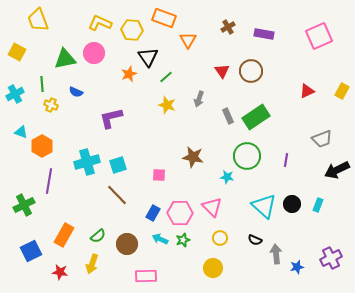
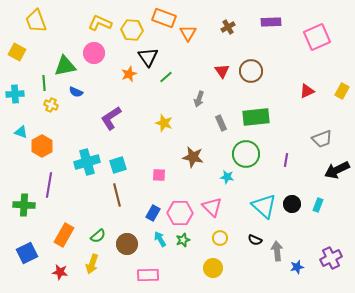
yellow trapezoid at (38, 20): moved 2 px left, 1 px down
purple rectangle at (264, 34): moved 7 px right, 12 px up; rotated 12 degrees counterclockwise
pink square at (319, 36): moved 2 px left, 1 px down
orange triangle at (188, 40): moved 7 px up
green triangle at (65, 59): moved 7 px down
green line at (42, 84): moved 2 px right, 1 px up
cyan cross at (15, 94): rotated 24 degrees clockwise
yellow star at (167, 105): moved 3 px left, 18 px down
gray rectangle at (228, 116): moved 7 px left, 7 px down
green rectangle at (256, 117): rotated 28 degrees clockwise
purple L-shape at (111, 118): rotated 20 degrees counterclockwise
green circle at (247, 156): moved 1 px left, 2 px up
purple line at (49, 181): moved 4 px down
brown line at (117, 195): rotated 30 degrees clockwise
green cross at (24, 205): rotated 30 degrees clockwise
cyan arrow at (160, 239): rotated 35 degrees clockwise
blue square at (31, 251): moved 4 px left, 2 px down
gray arrow at (276, 254): moved 1 px right, 3 px up
pink rectangle at (146, 276): moved 2 px right, 1 px up
